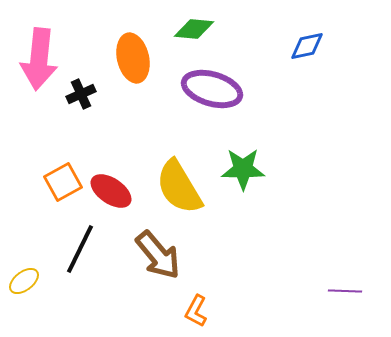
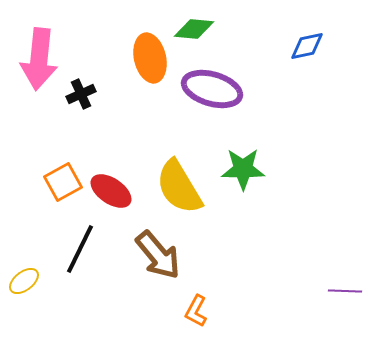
orange ellipse: moved 17 px right
